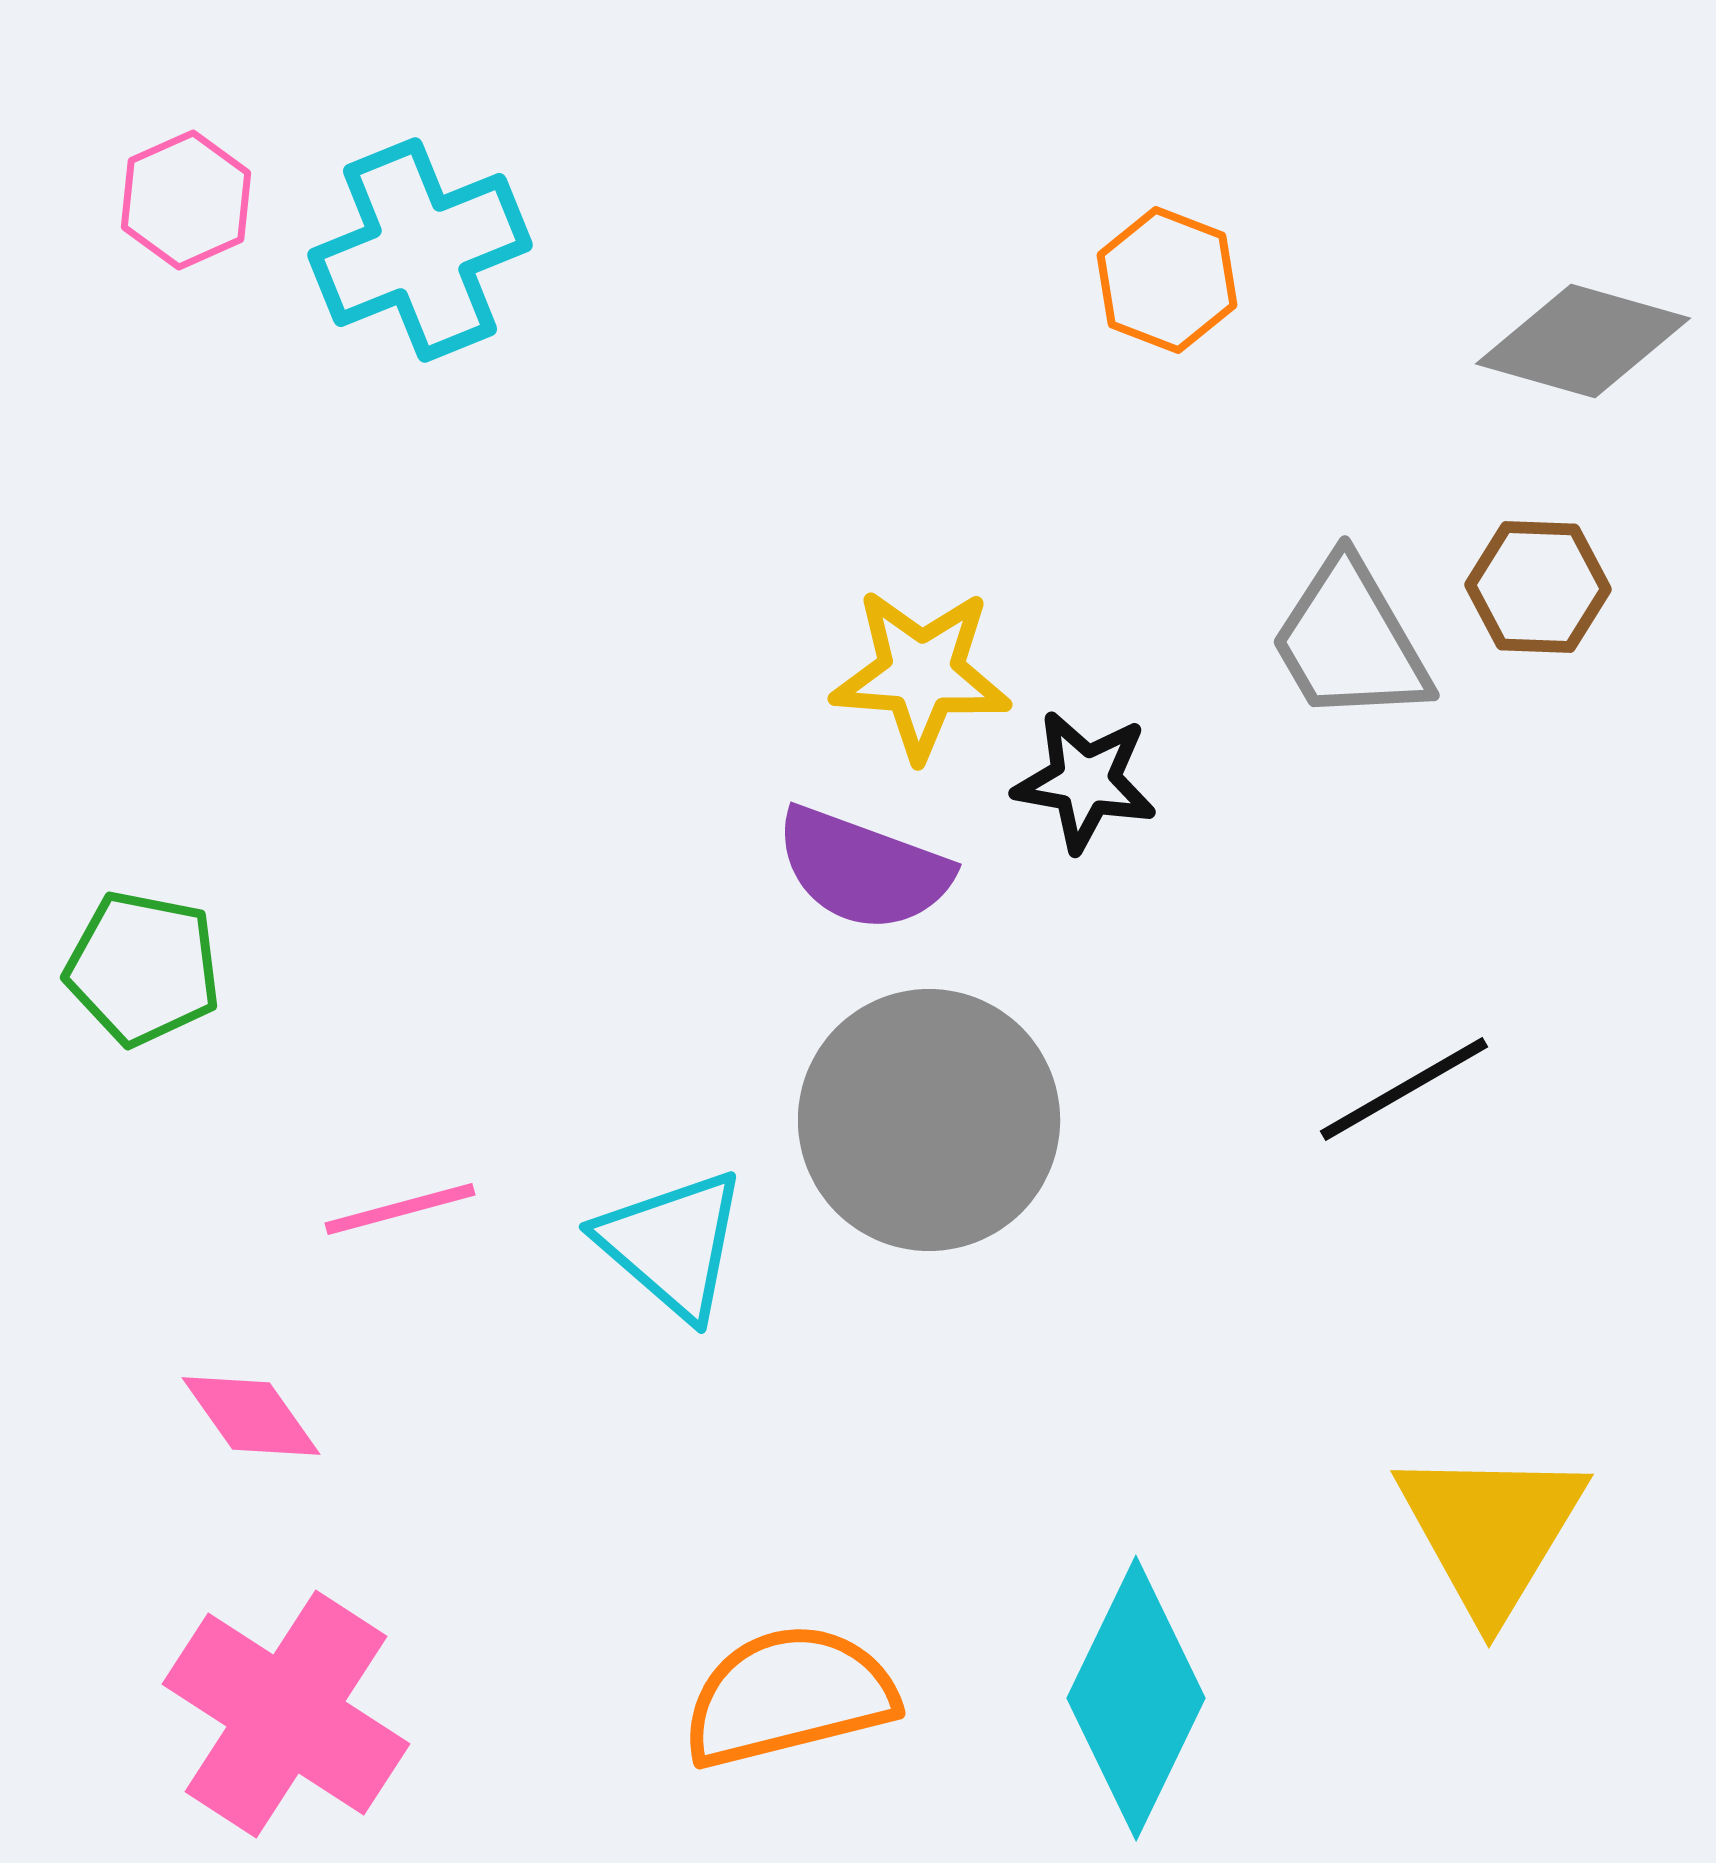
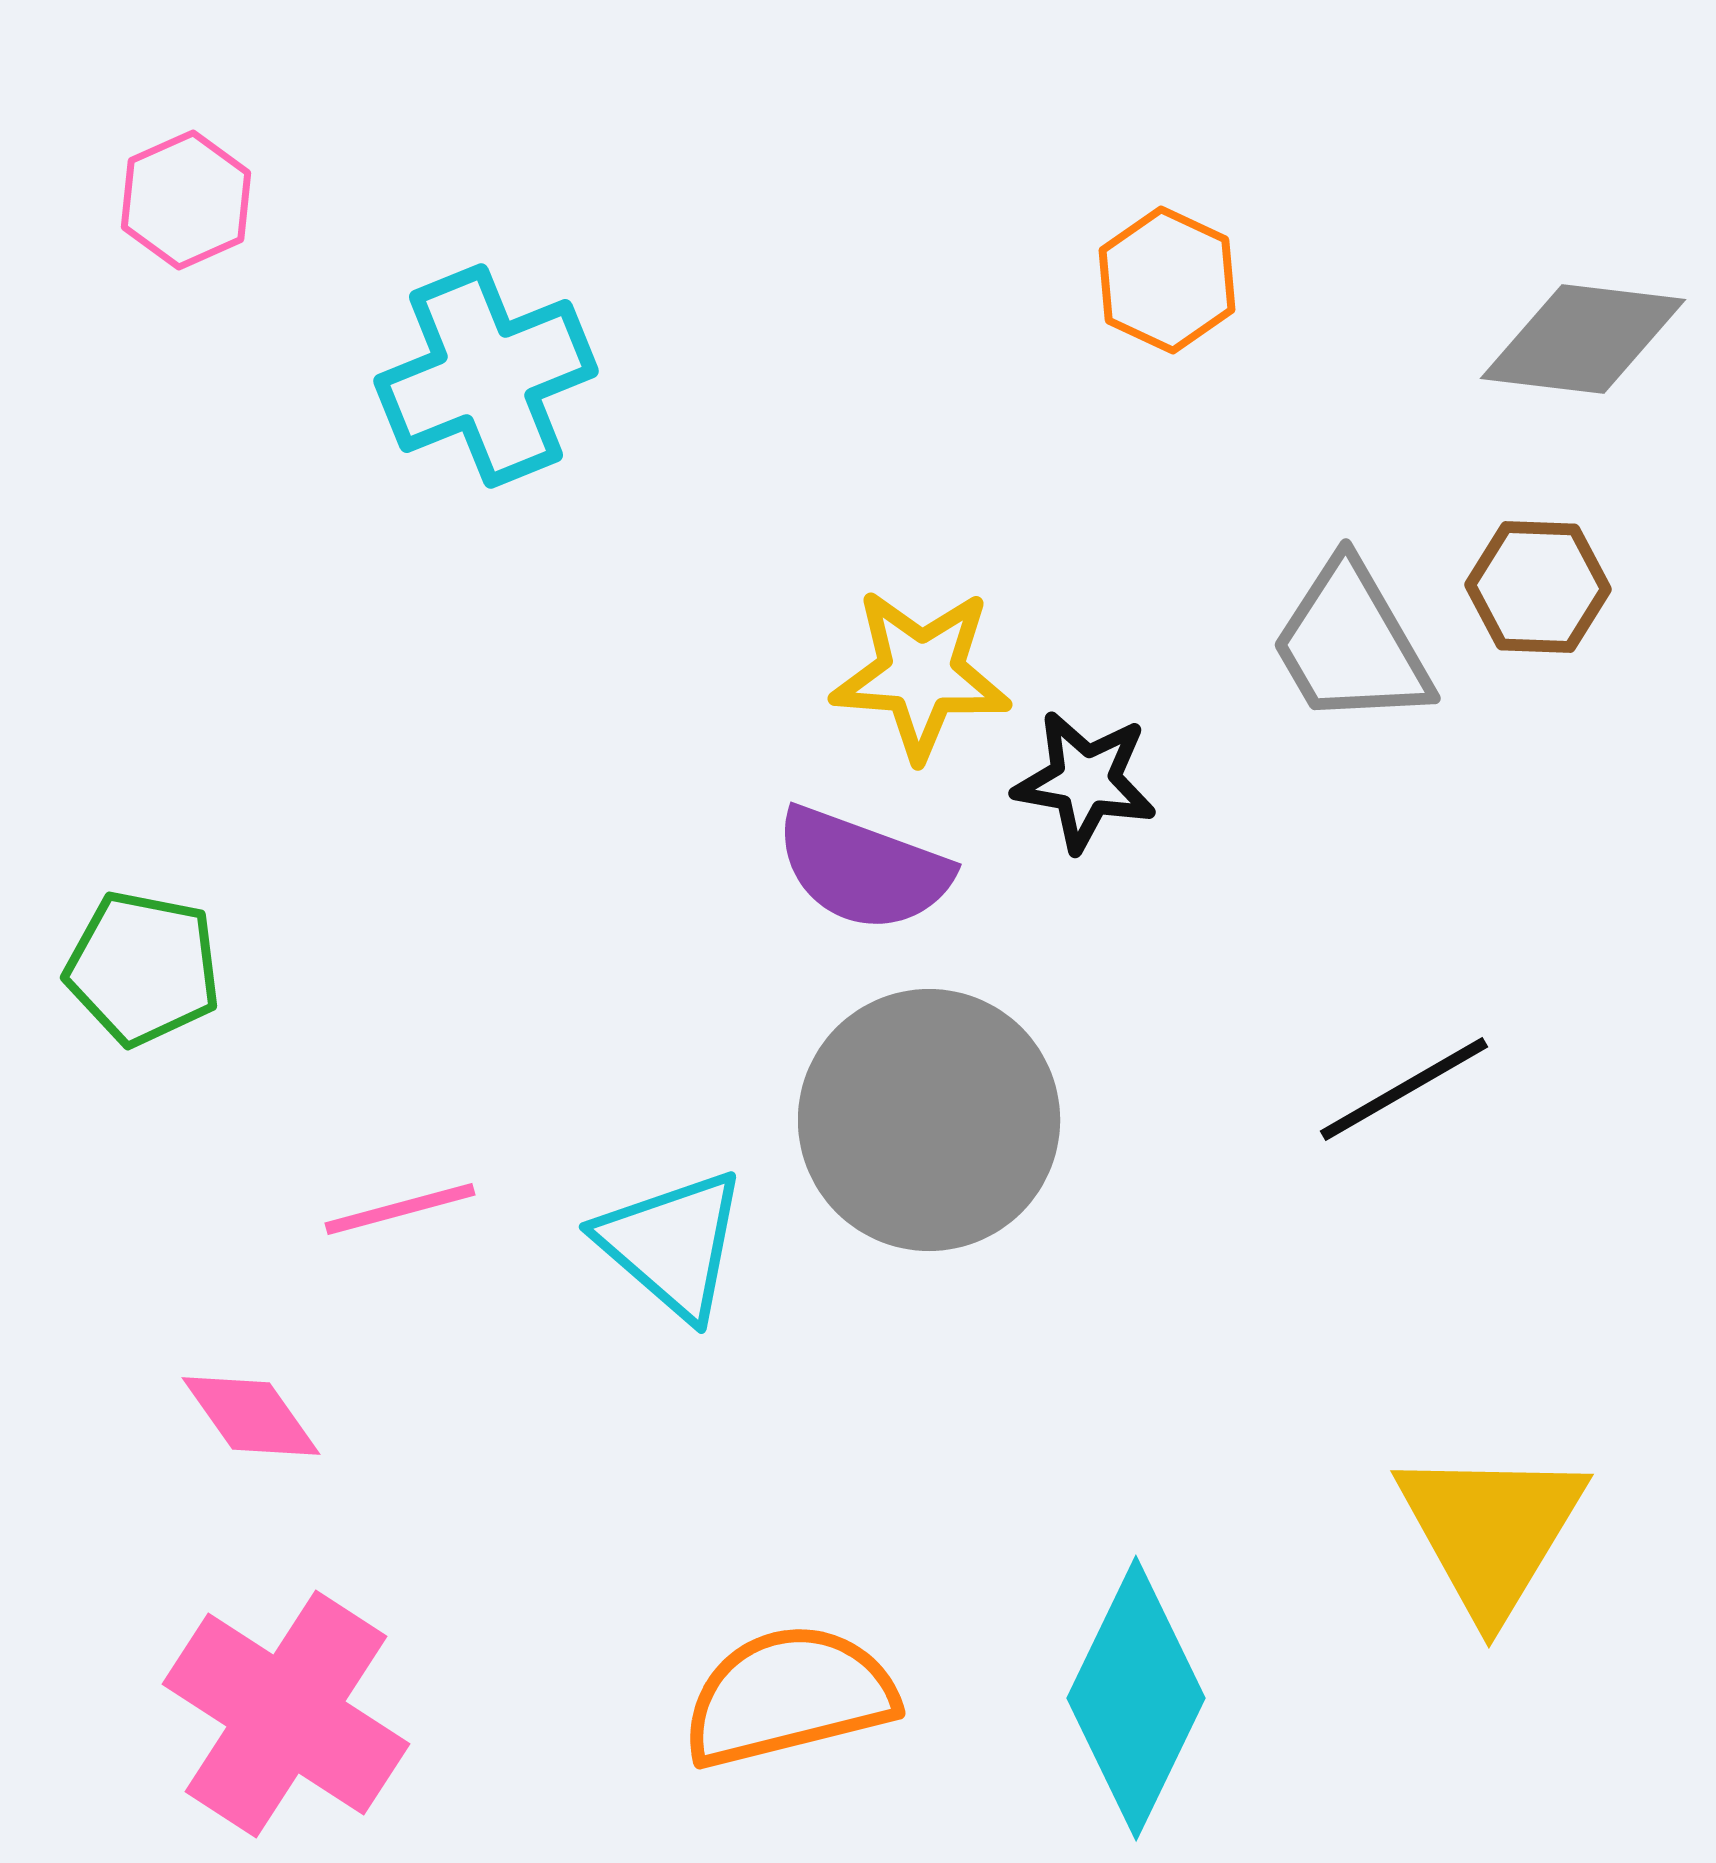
cyan cross: moved 66 px right, 126 px down
orange hexagon: rotated 4 degrees clockwise
gray diamond: moved 2 px up; rotated 9 degrees counterclockwise
gray trapezoid: moved 1 px right, 3 px down
